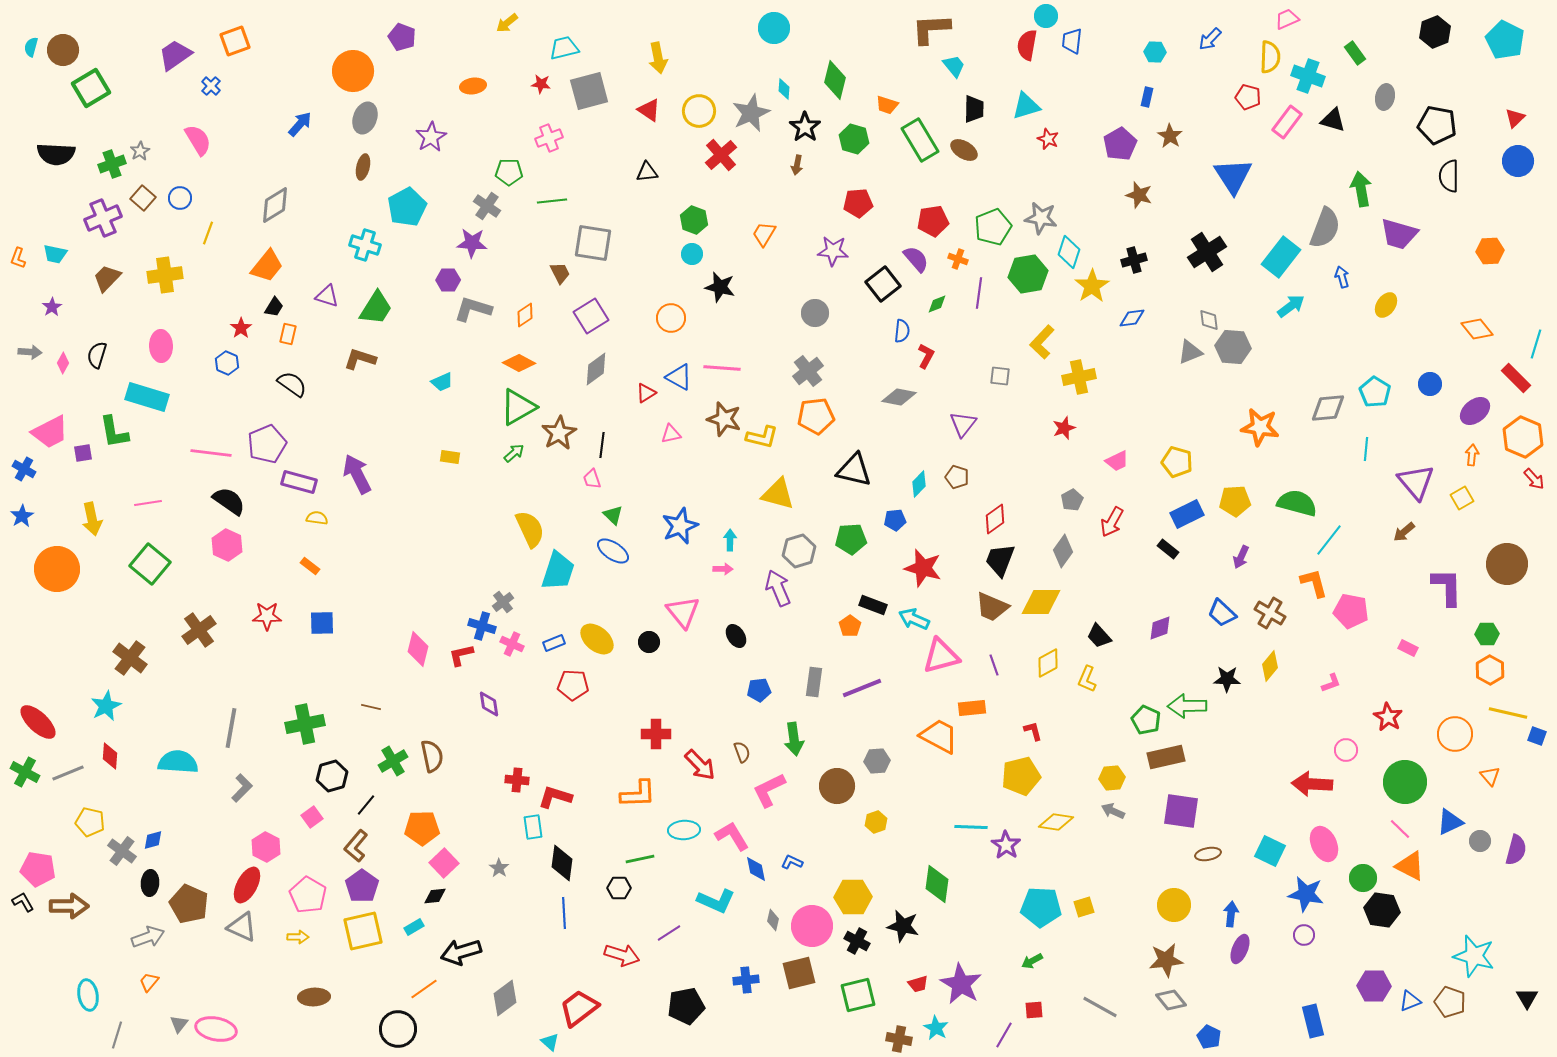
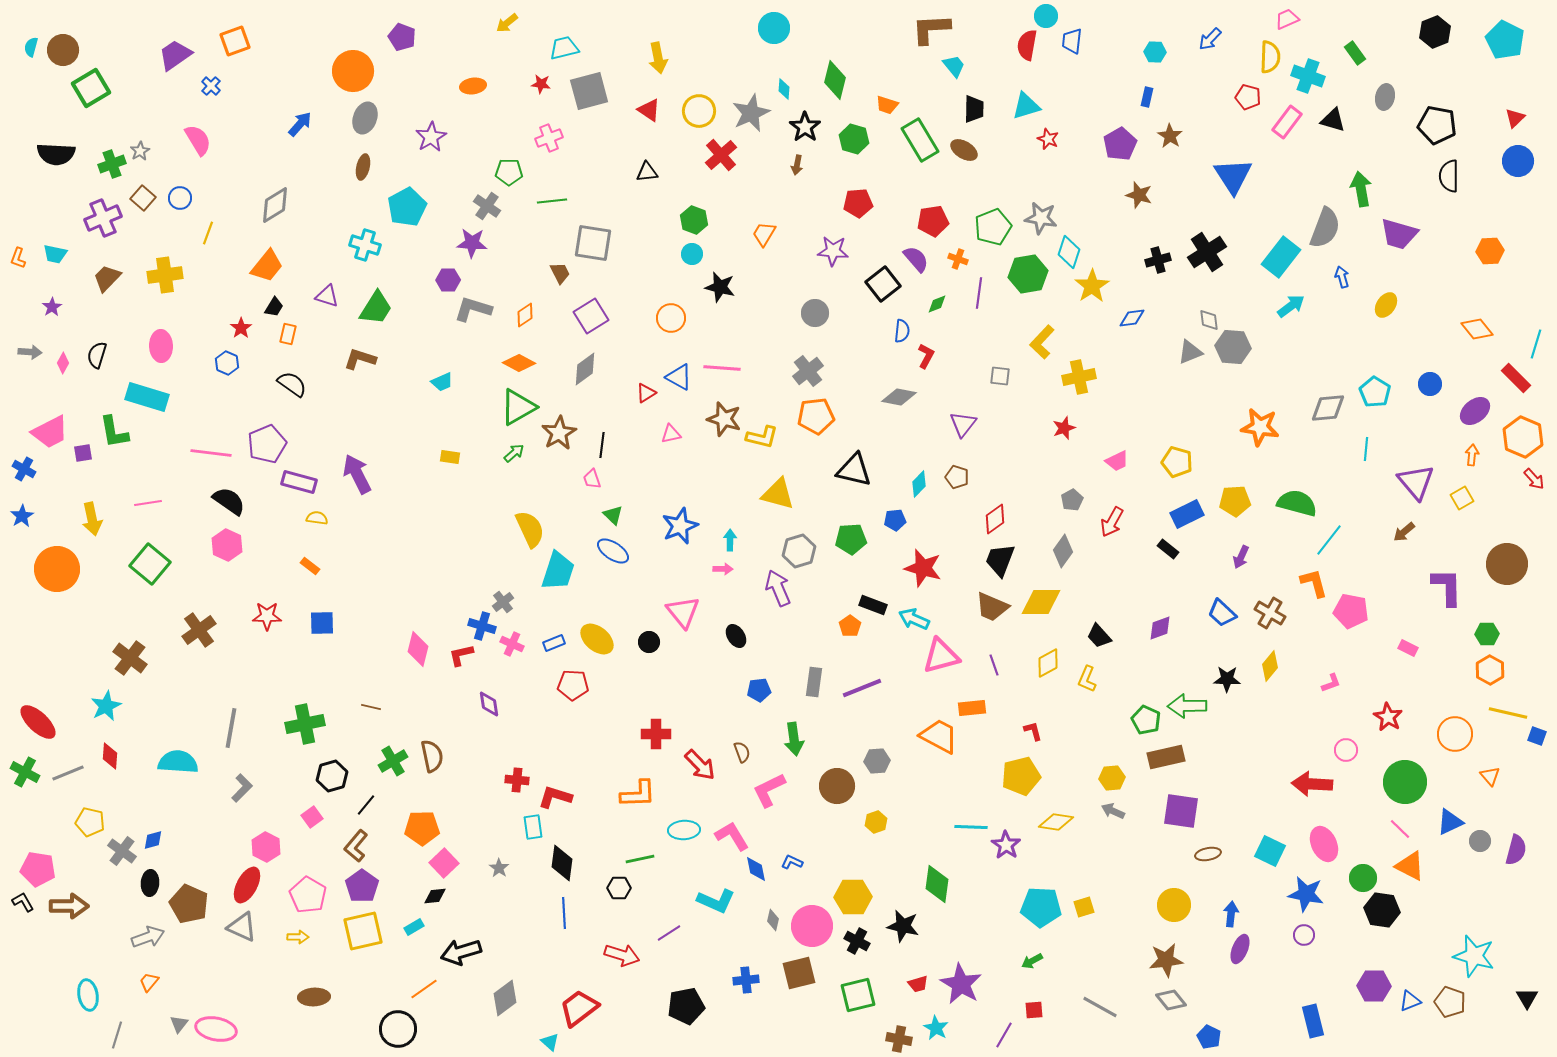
black cross at (1134, 260): moved 24 px right
gray diamond at (596, 369): moved 11 px left
